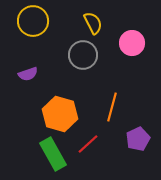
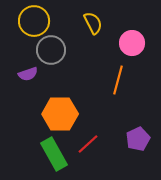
yellow circle: moved 1 px right
gray circle: moved 32 px left, 5 px up
orange line: moved 6 px right, 27 px up
orange hexagon: rotated 16 degrees counterclockwise
green rectangle: moved 1 px right
